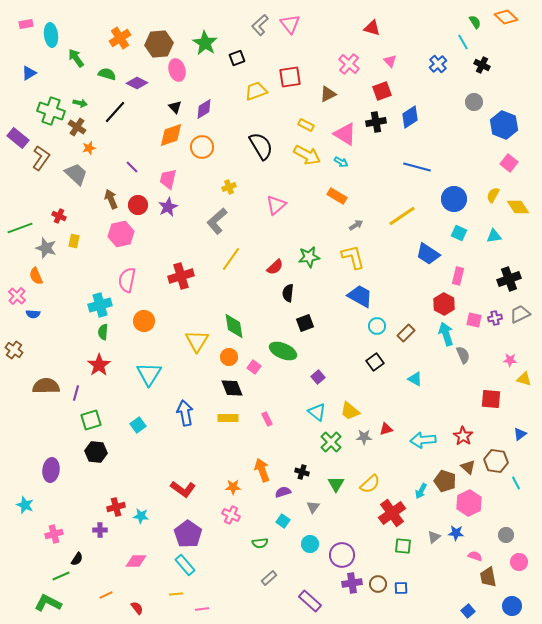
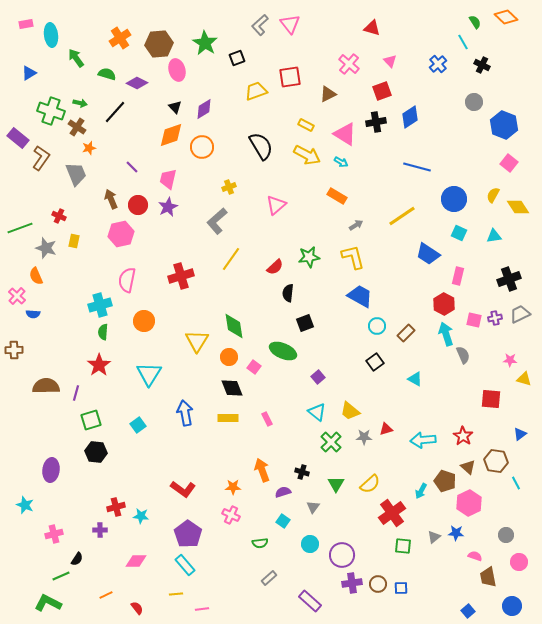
gray trapezoid at (76, 174): rotated 25 degrees clockwise
brown cross at (14, 350): rotated 36 degrees counterclockwise
